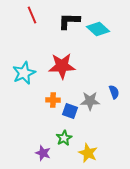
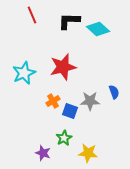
red star: moved 1 px right, 1 px down; rotated 12 degrees counterclockwise
orange cross: moved 1 px down; rotated 32 degrees counterclockwise
yellow star: rotated 18 degrees counterclockwise
